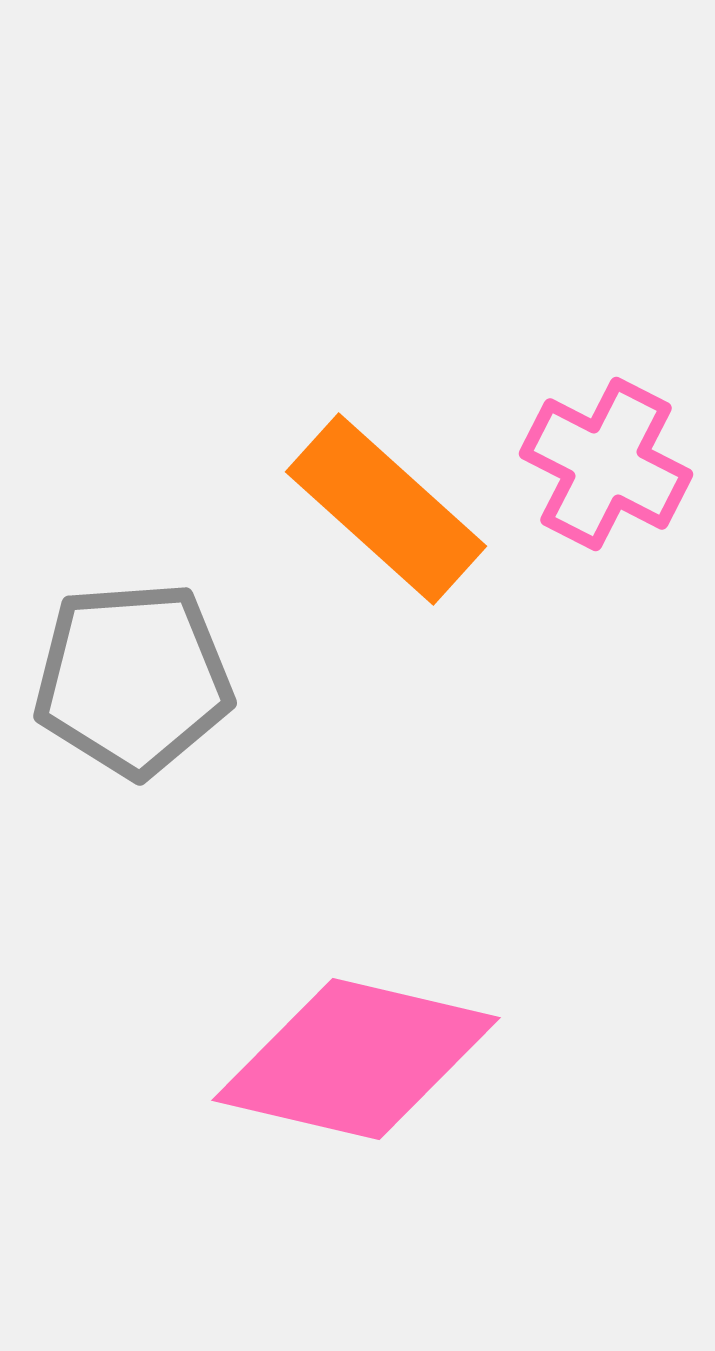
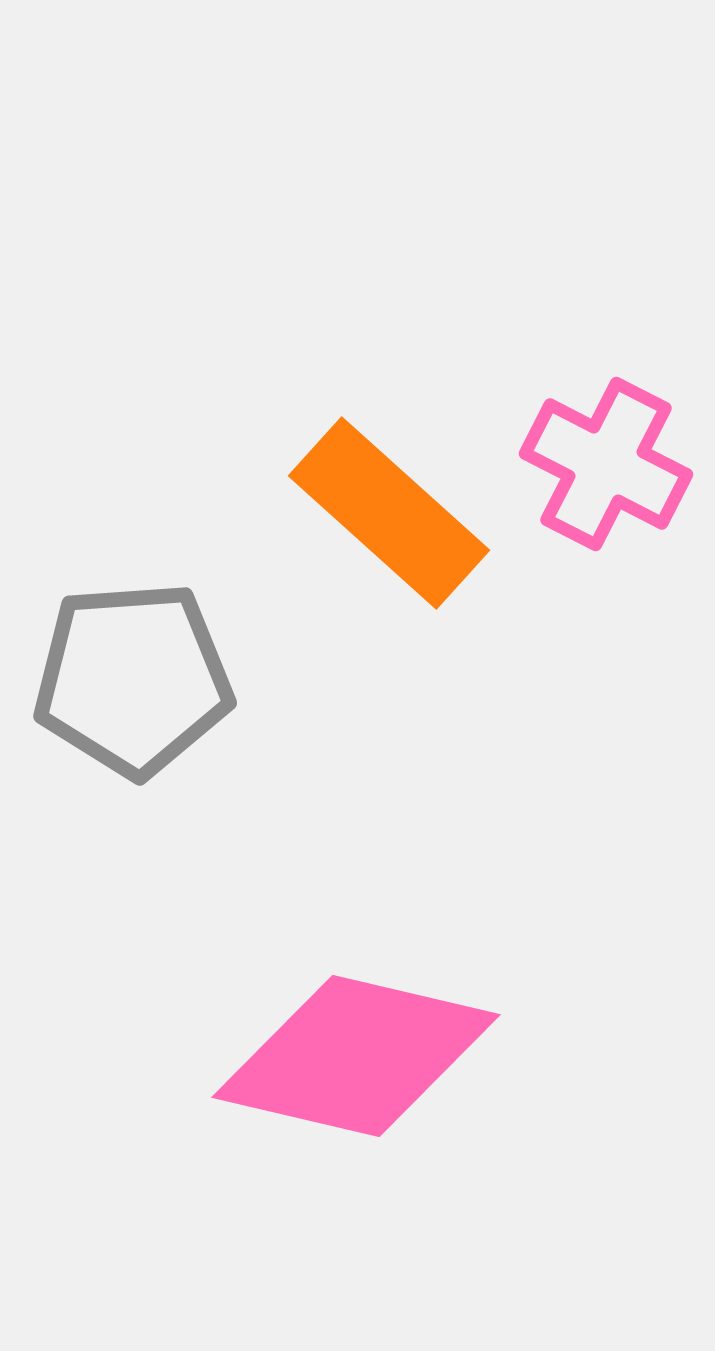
orange rectangle: moved 3 px right, 4 px down
pink diamond: moved 3 px up
